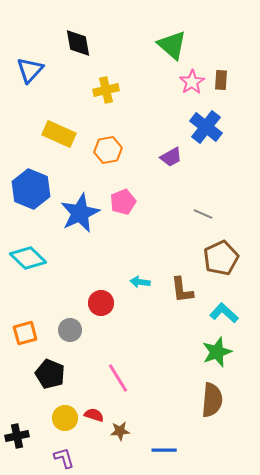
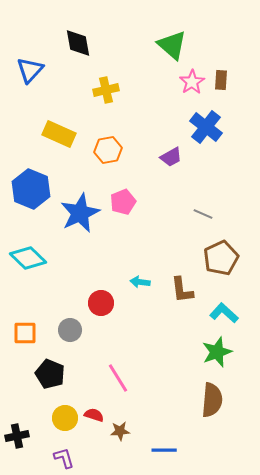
orange square: rotated 15 degrees clockwise
